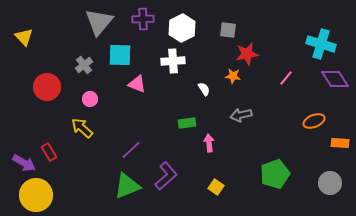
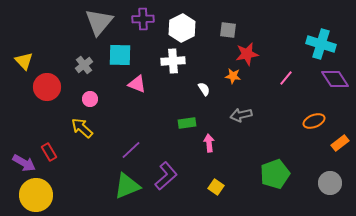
yellow triangle: moved 24 px down
orange rectangle: rotated 42 degrees counterclockwise
